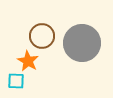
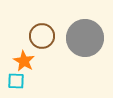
gray circle: moved 3 px right, 5 px up
orange star: moved 4 px left
